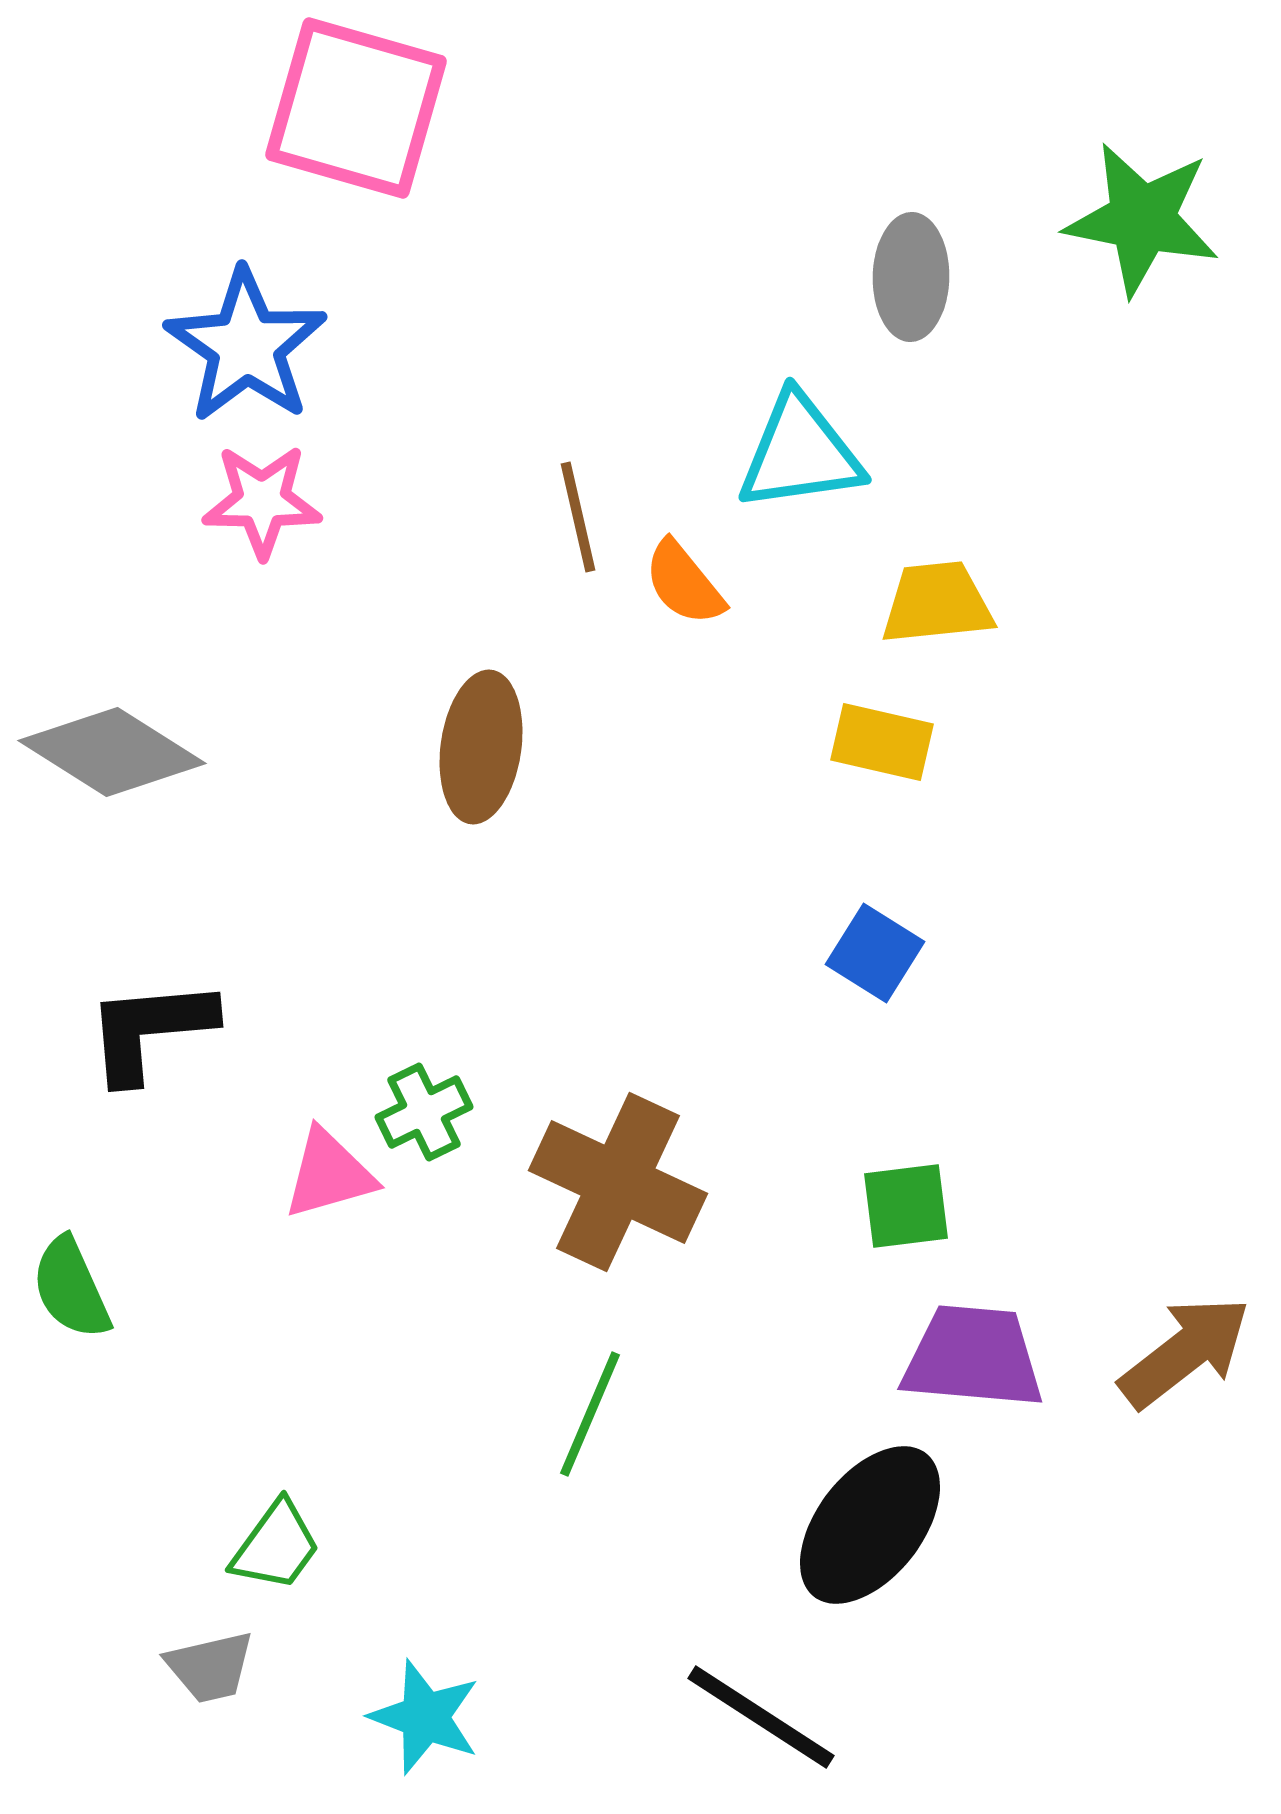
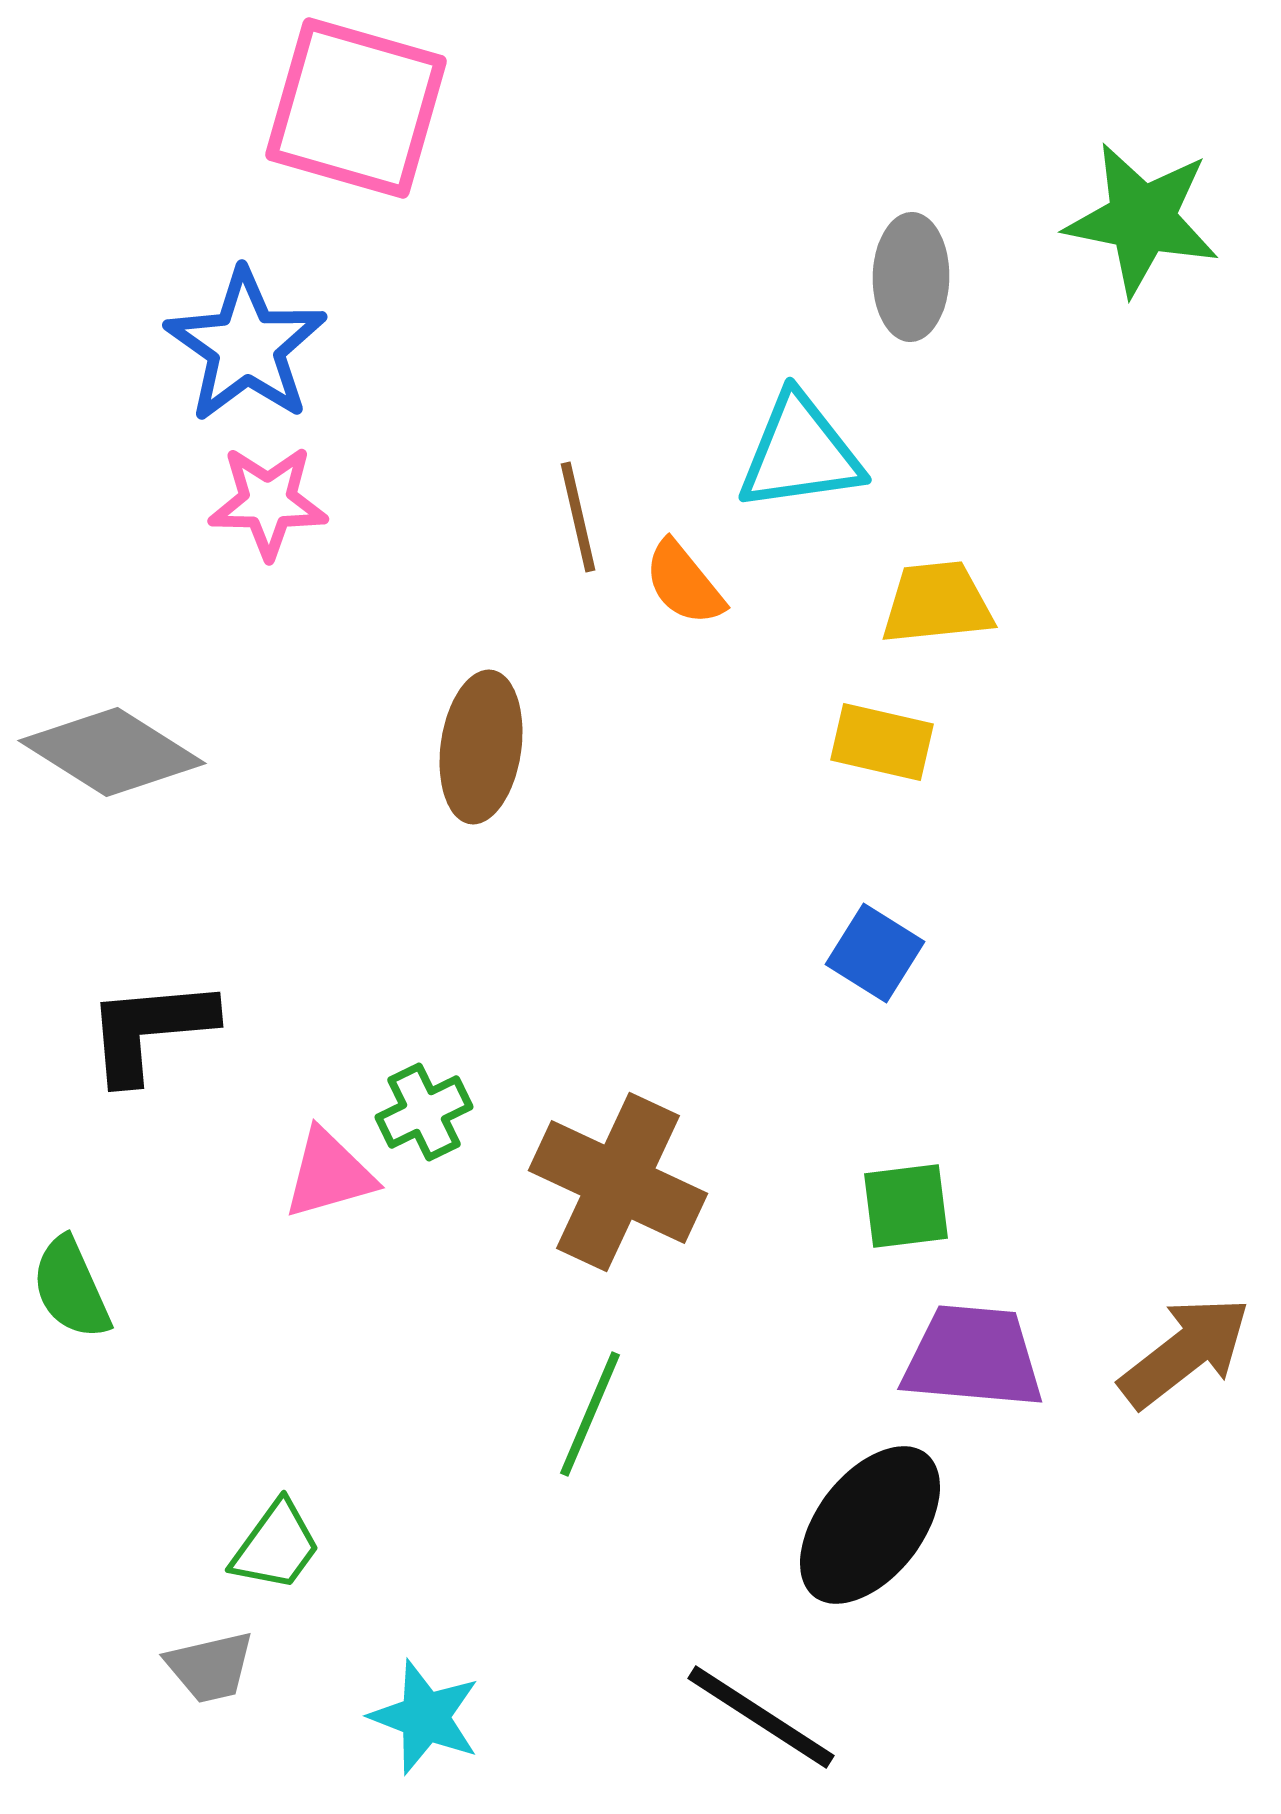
pink star: moved 6 px right, 1 px down
